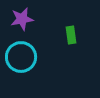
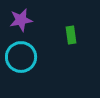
purple star: moved 1 px left, 1 px down
